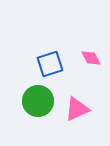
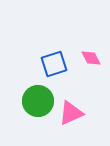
blue square: moved 4 px right
pink triangle: moved 6 px left, 4 px down
